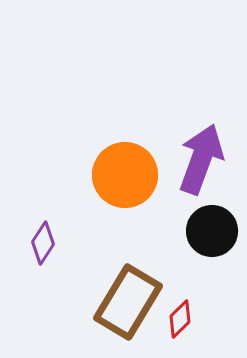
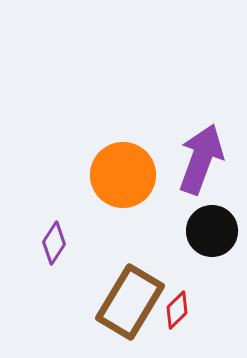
orange circle: moved 2 px left
purple diamond: moved 11 px right
brown rectangle: moved 2 px right
red diamond: moved 3 px left, 9 px up
